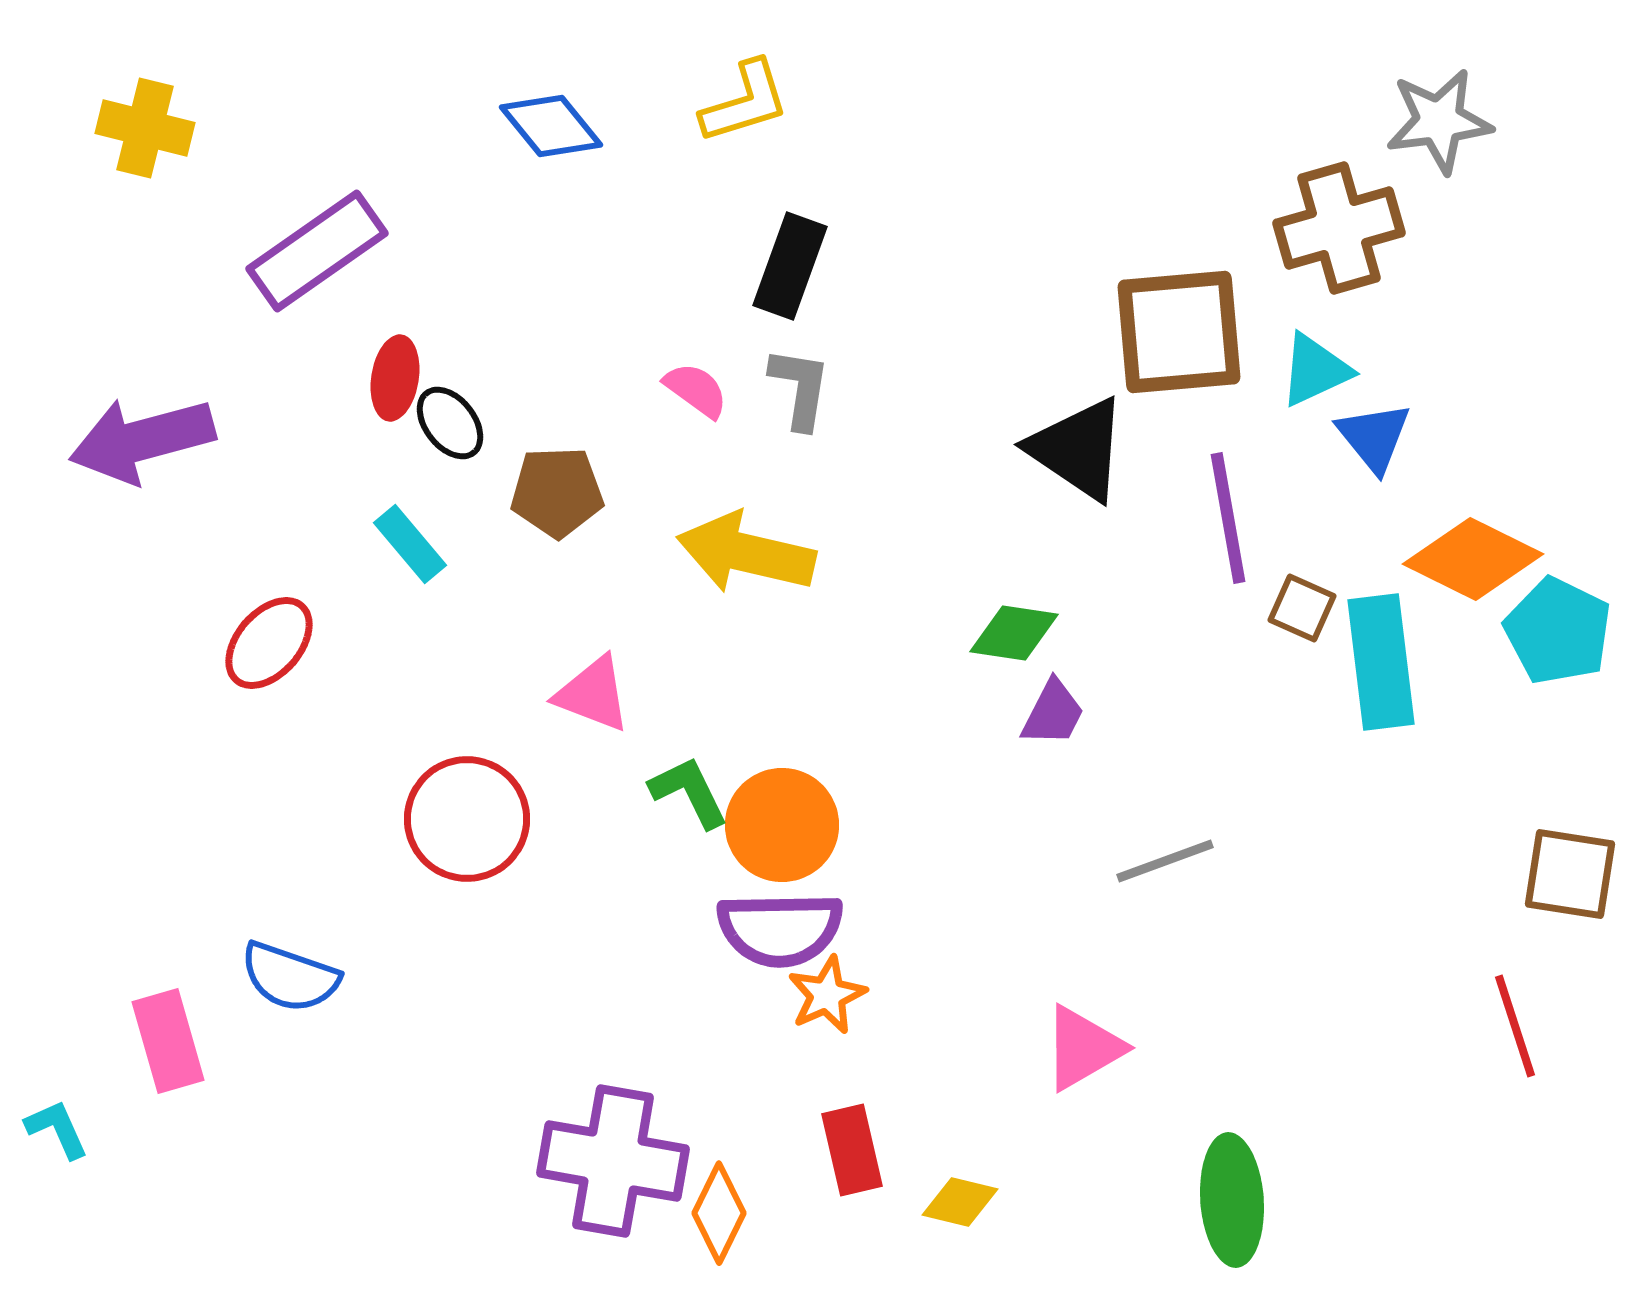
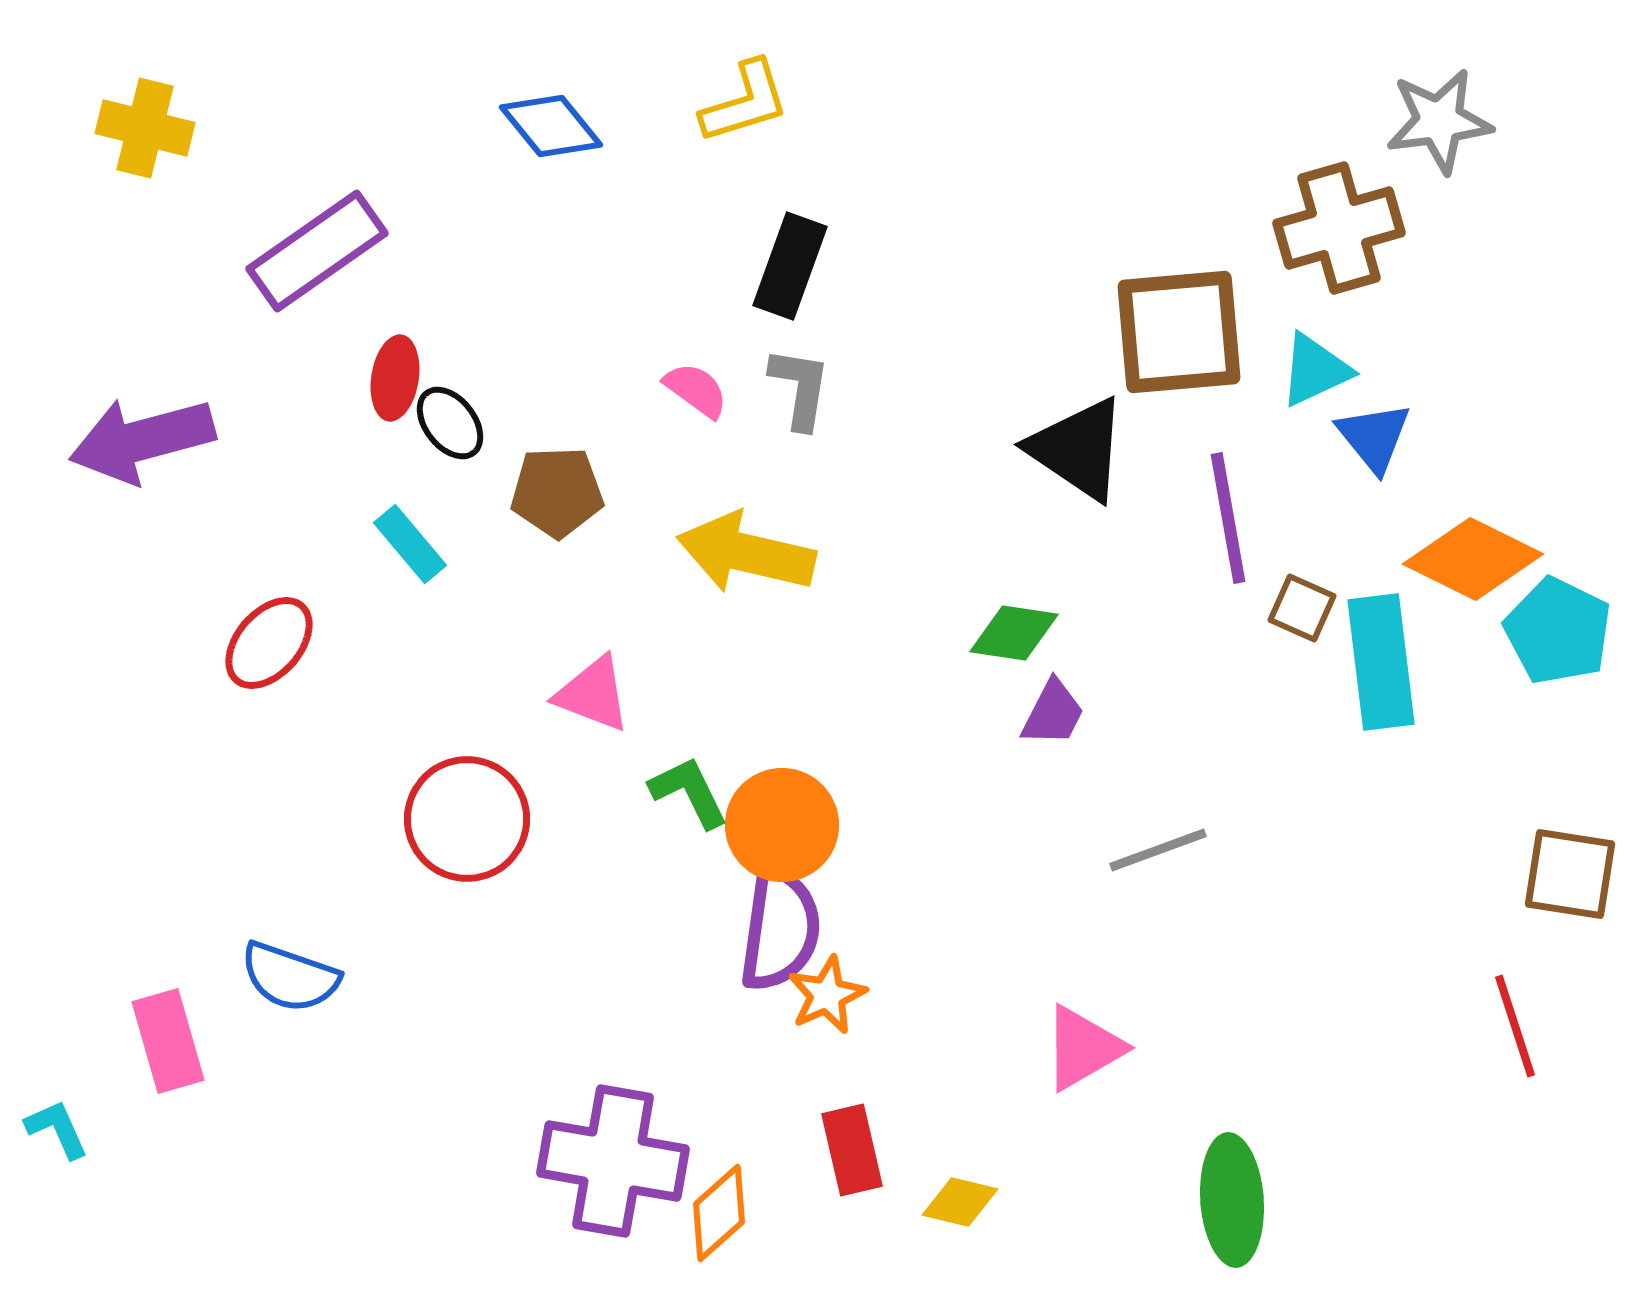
gray line at (1165, 861): moved 7 px left, 11 px up
purple semicircle at (780, 929): rotated 81 degrees counterclockwise
orange diamond at (719, 1213): rotated 22 degrees clockwise
